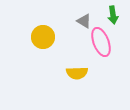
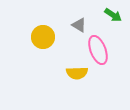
green arrow: rotated 48 degrees counterclockwise
gray triangle: moved 5 px left, 4 px down
pink ellipse: moved 3 px left, 8 px down
